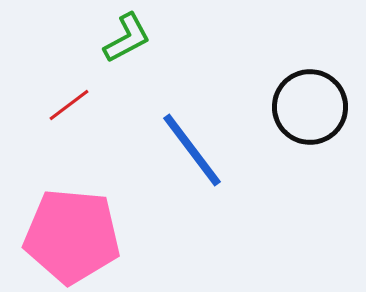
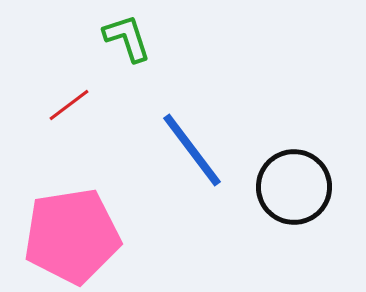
green L-shape: rotated 80 degrees counterclockwise
black circle: moved 16 px left, 80 px down
pink pentagon: rotated 14 degrees counterclockwise
